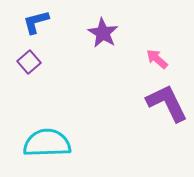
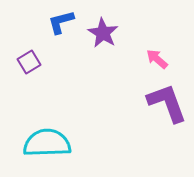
blue L-shape: moved 25 px right
purple square: rotated 10 degrees clockwise
purple L-shape: rotated 6 degrees clockwise
